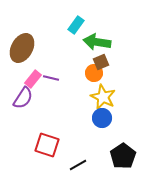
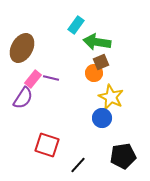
yellow star: moved 8 px right
black pentagon: rotated 25 degrees clockwise
black line: rotated 18 degrees counterclockwise
